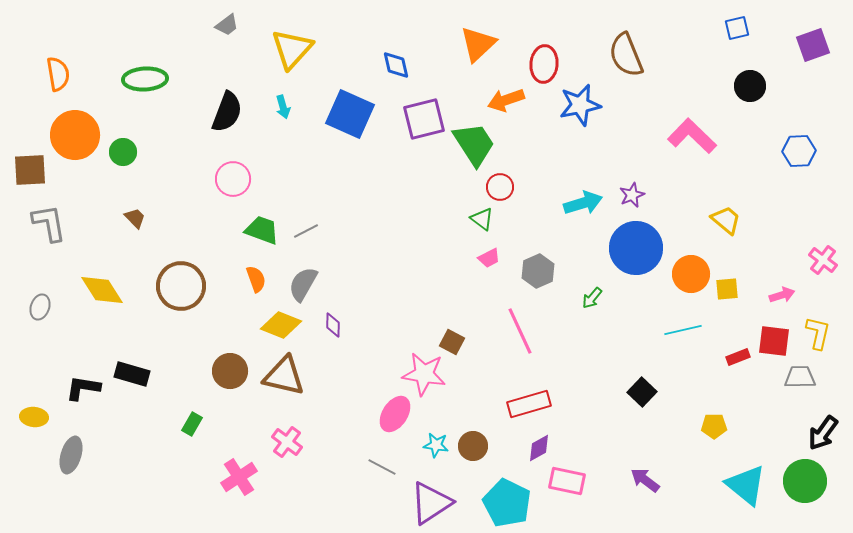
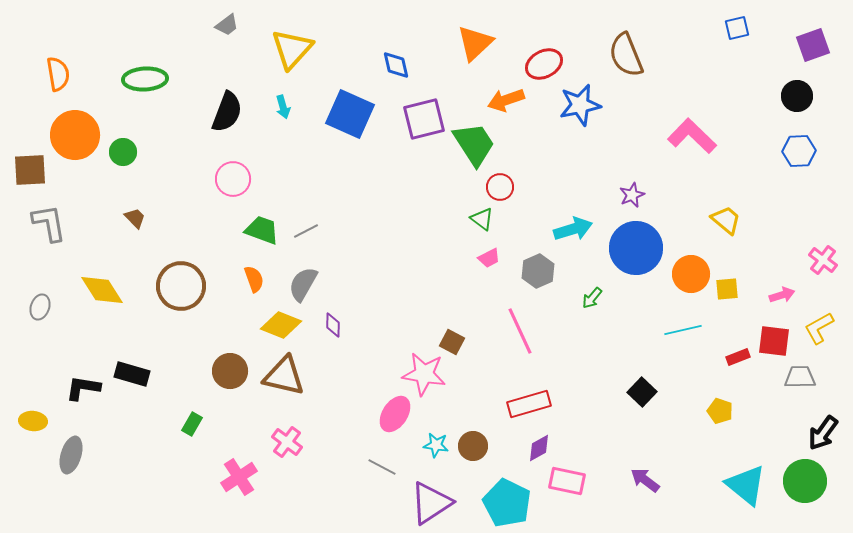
orange triangle at (478, 44): moved 3 px left, 1 px up
red ellipse at (544, 64): rotated 57 degrees clockwise
black circle at (750, 86): moved 47 px right, 10 px down
cyan arrow at (583, 203): moved 10 px left, 26 px down
orange semicircle at (256, 279): moved 2 px left
yellow L-shape at (818, 333): moved 1 px right, 5 px up; rotated 132 degrees counterclockwise
yellow ellipse at (34, 417): moved 1 px left, 4 px down
yellow pentagon at (714, 426): moved 6 px right, 15 px up; rotated 20 degrees clockwise
